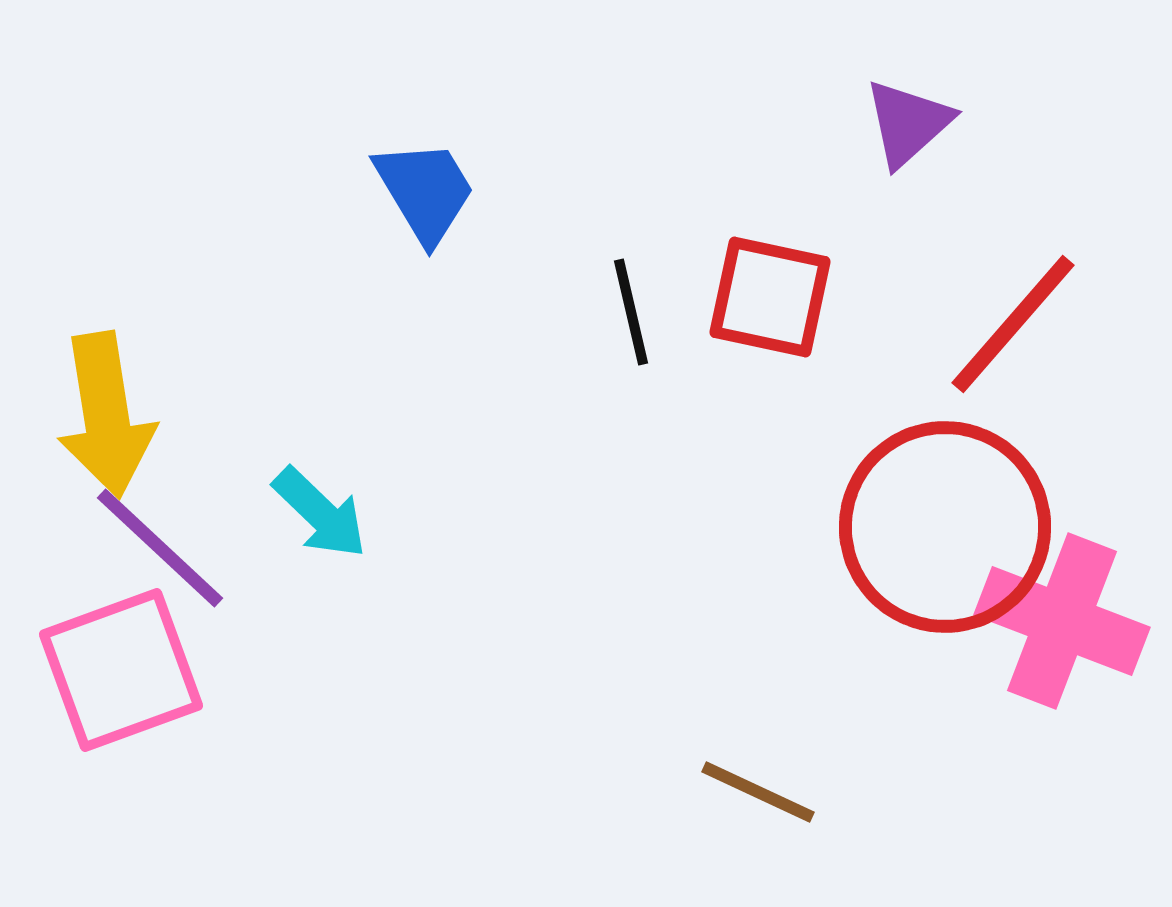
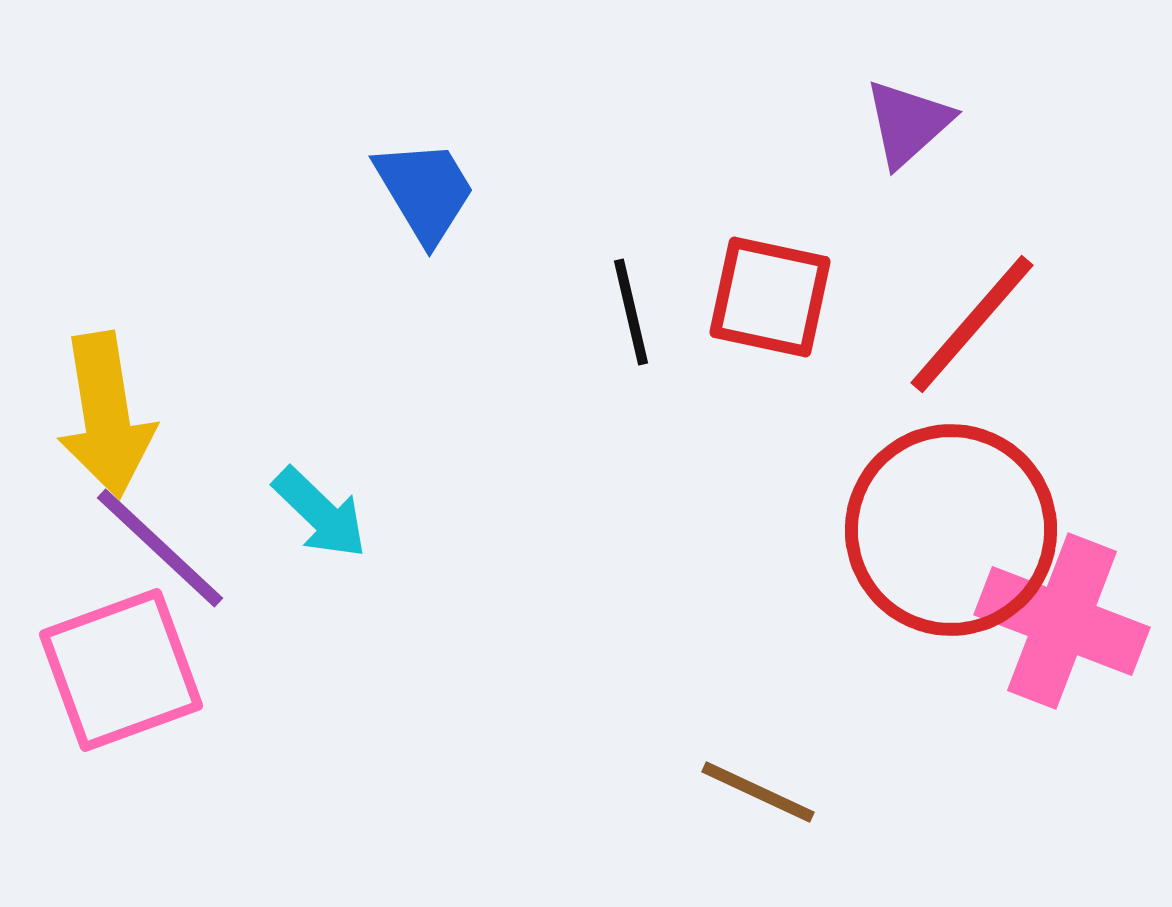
red line: moved 41 px left
red circle: moved 6 px right, 3 px down
